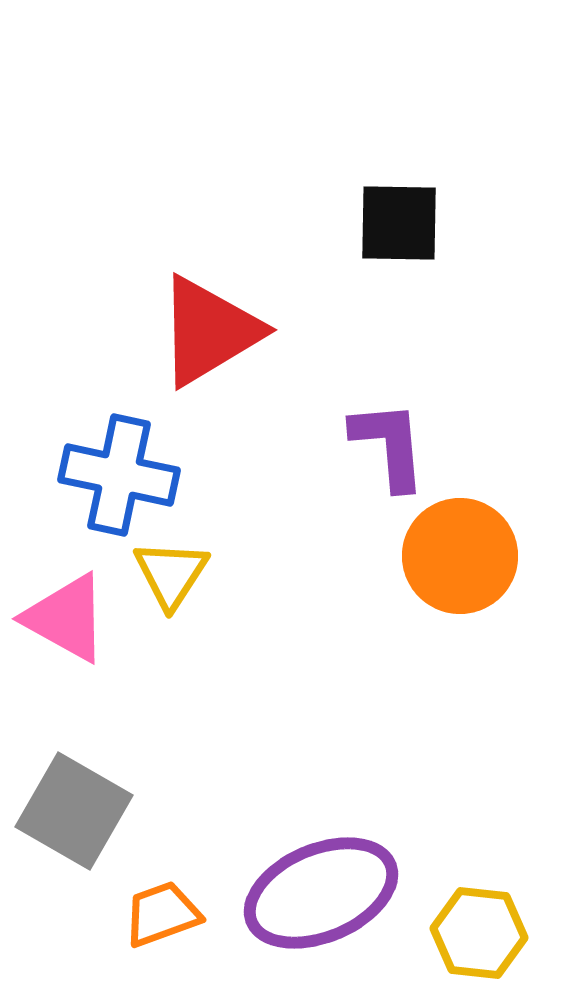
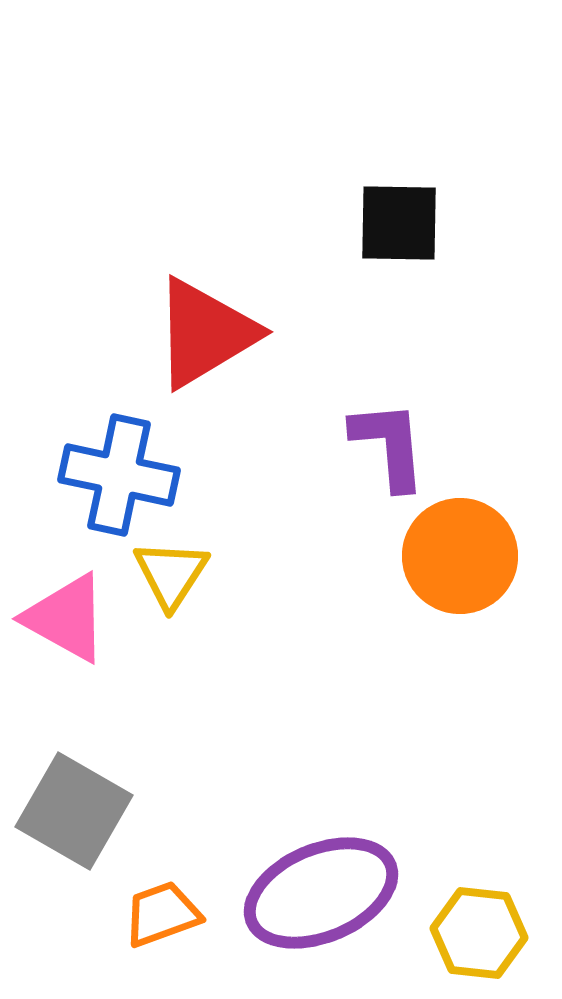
red triangle: moved 4 px left, 2 px down
